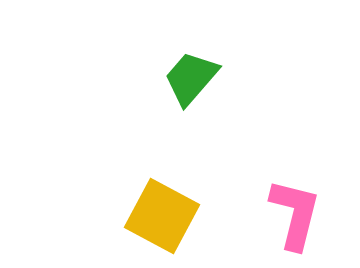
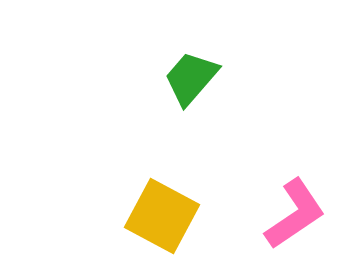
pink L-shape: rotated 42 degrees clockwise
